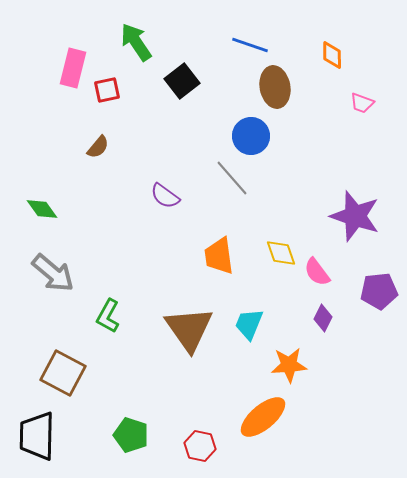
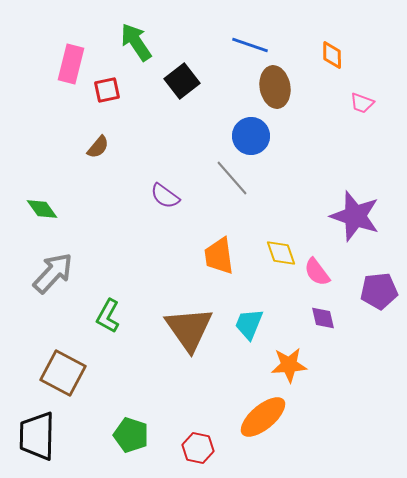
pink rectangle: moved 2 px left, 4 px up
gray arrow: rotated 87 degrees counterclockwise
purple diamond: rotated 40 degrees counterclockwise
red hexagon: moved 2 px left, 2 px down
